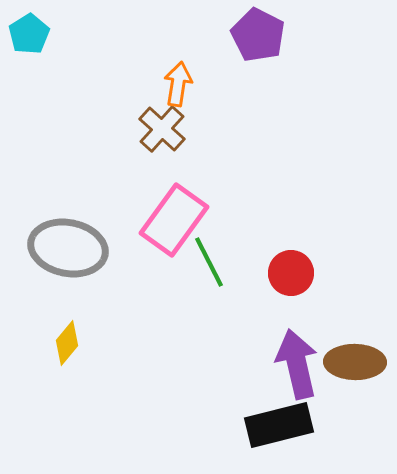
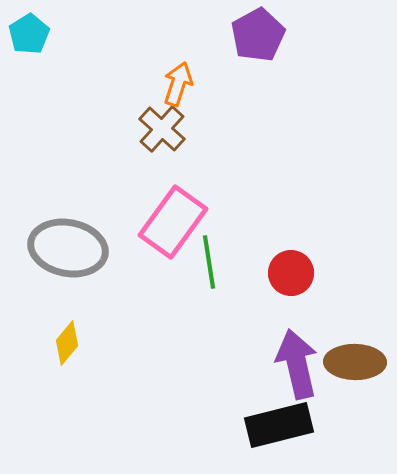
purple pentagon: rotated 16 degrees clockwise
orange arrow: rotated 9 degrees clockwise
pink rectangle: moved 1 px left, 2 px down
green line: rotated 18 degrees clockwise
